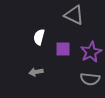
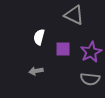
gray arrow: moved 1 px up
